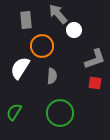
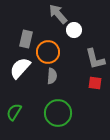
gray rectangle: moved 19 px down; rotated 18 degrees clockwise
orange circle: moved 6 px right, 6 px down
gray L-shape: rotated 95 degrees clockwise
white semicircle: rotated 10 degrees clockwise
green circle: moved 2 px left
